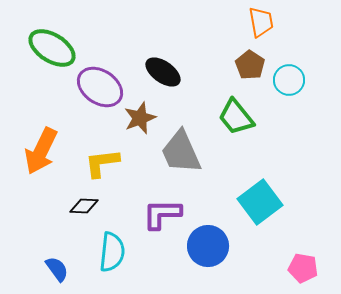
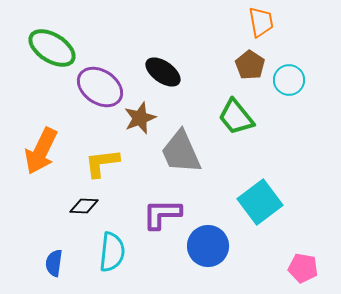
blue semicircle: moved 3 px left, 6 px up; rotated 136 degrees counterclockwise
